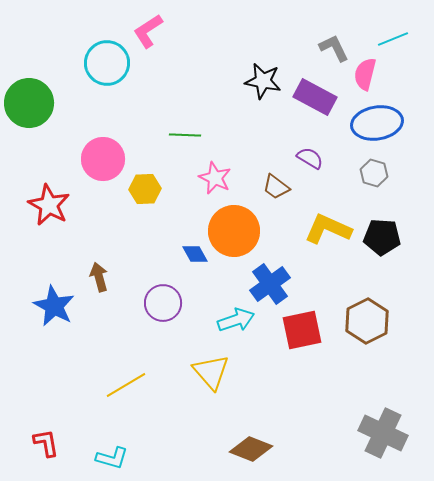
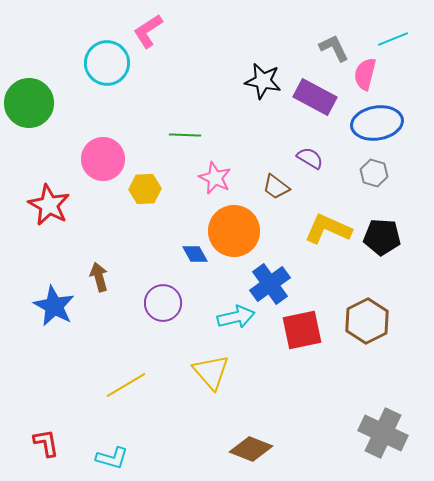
cyan arrow: moved 3 px up; rotated 6 degrees clockwise
